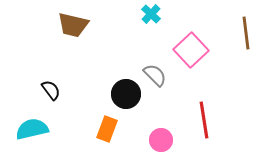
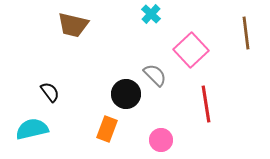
black semicircle: moved 1 px left, 2 px down
red line: moved 2 px right, 16 px up
